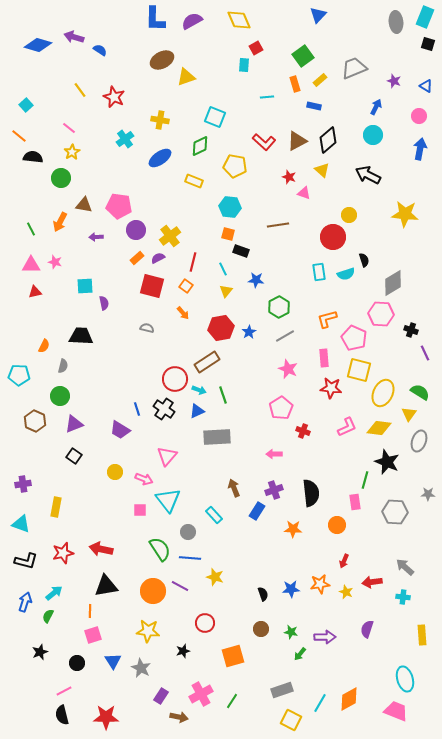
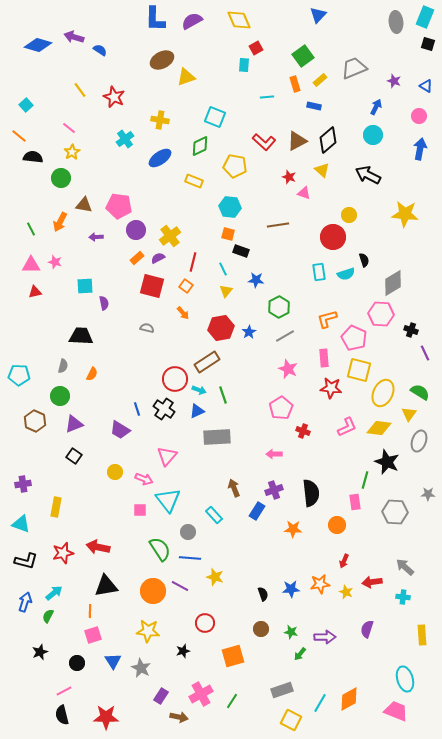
orange semicircle at (44, 346): moved 48 px right, 28 px down
red arrow at (101, 549): moved 3 px left, 2 px up
